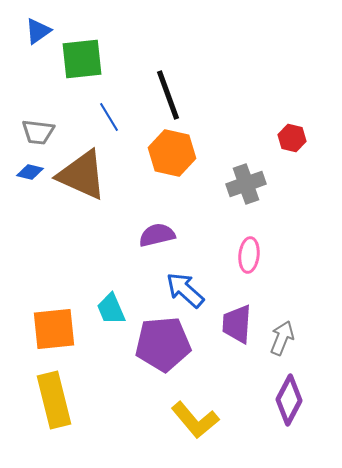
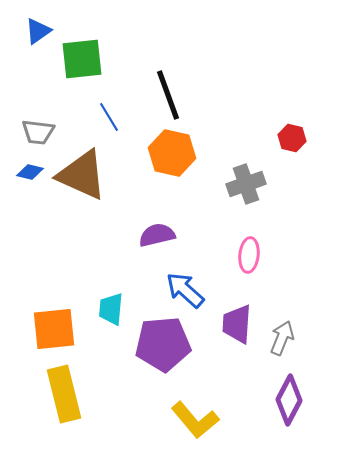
cyan trapezoid: rotated 28 degrees clockwise
yellow rectangle: moved 10 px right, 6 px up
